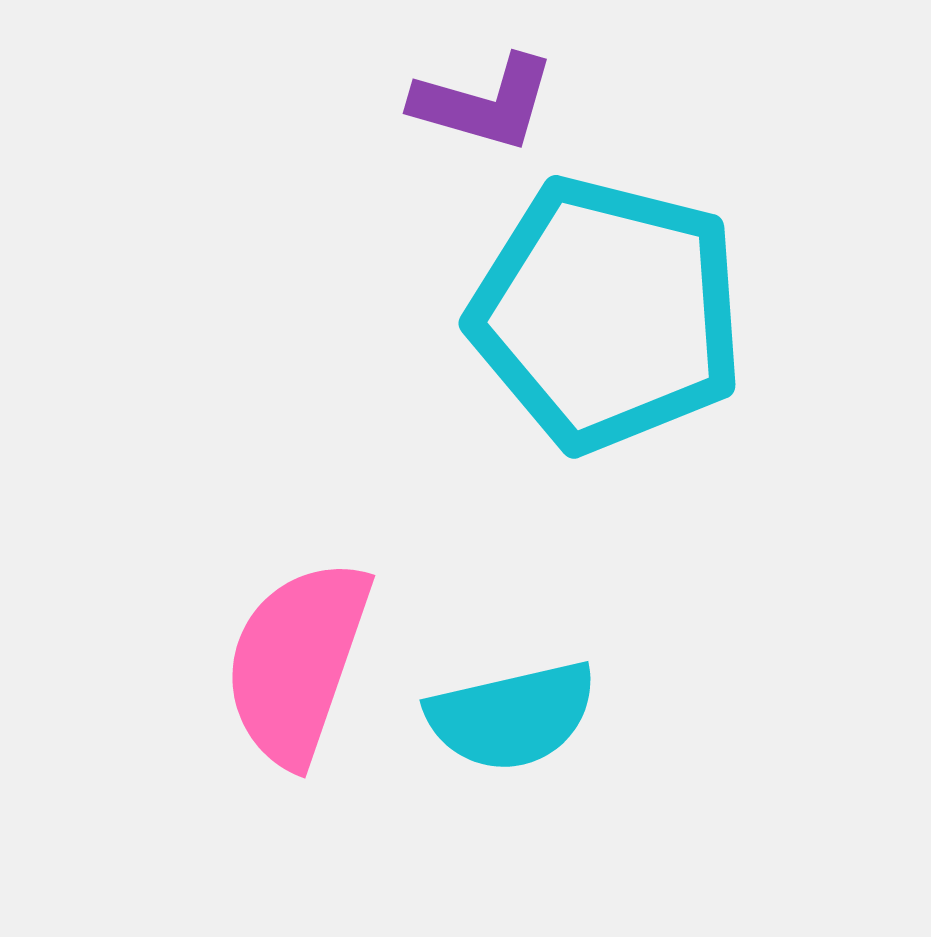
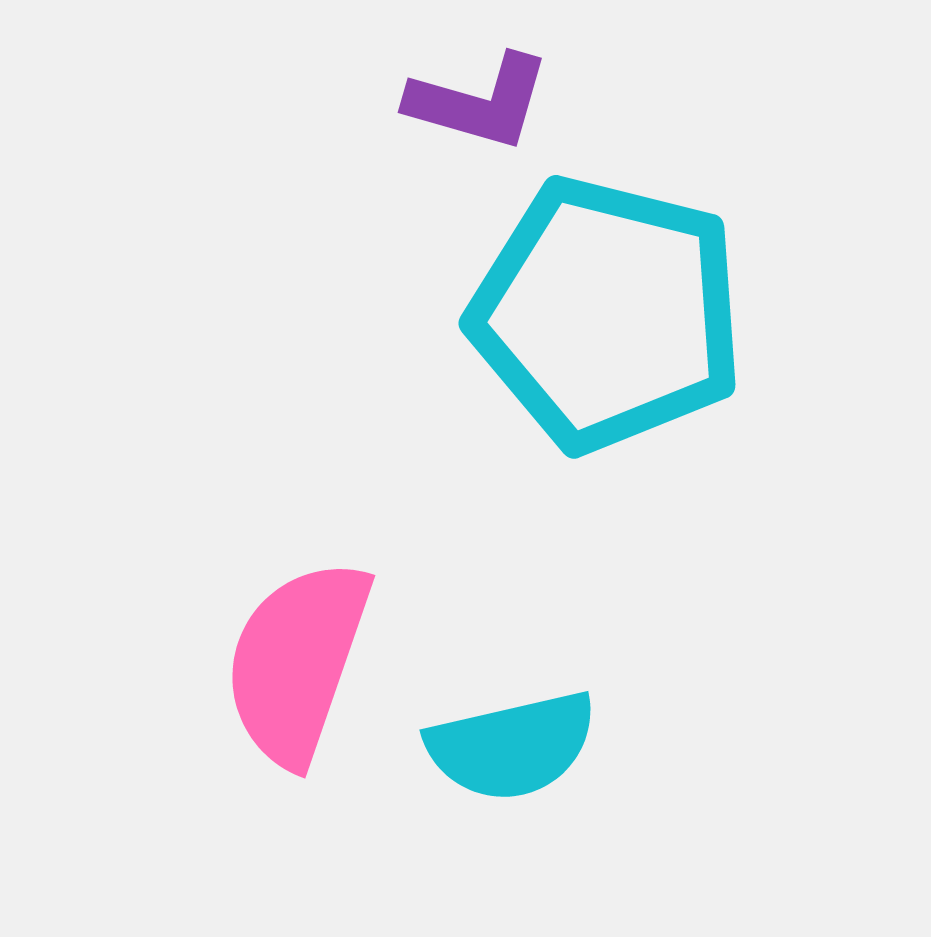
purple L-shape: moved 5 px left, 1 px up
cyan semicircle: moved 30 px down
